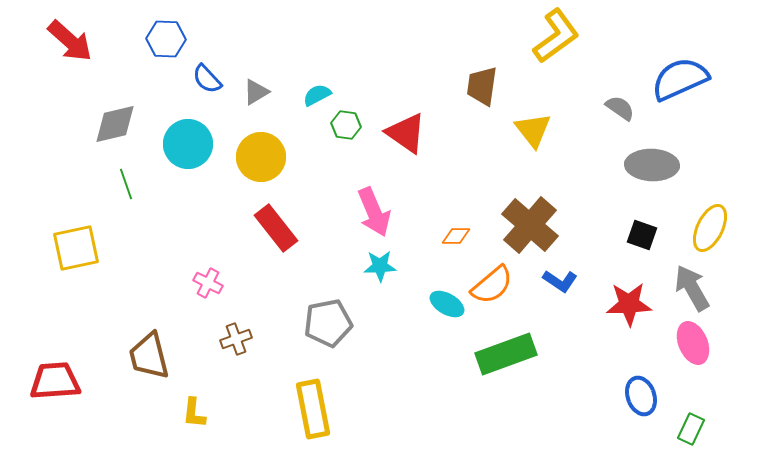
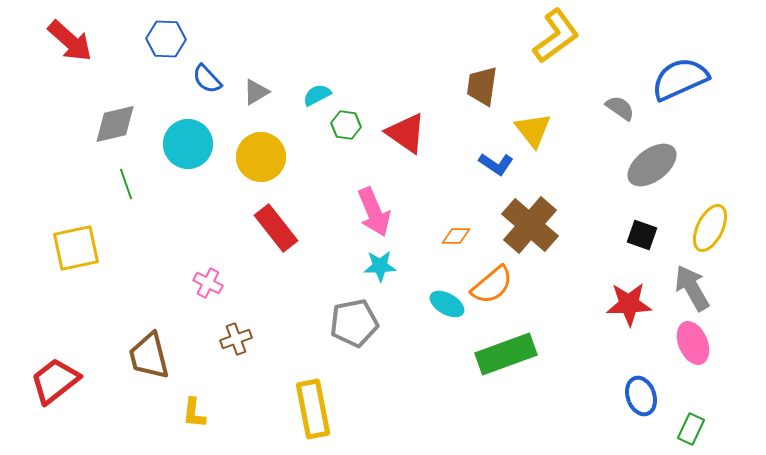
gray ellipse at (652, 165): rotated 39 degrees counterclockwise
blue L-shape at (560, 281): moved 64 px left, 117 px up
gray pentagon at (328, 323): moved 26 px right
red trapezoid at (55, 381): rotated 34 degrees counterclockwise
